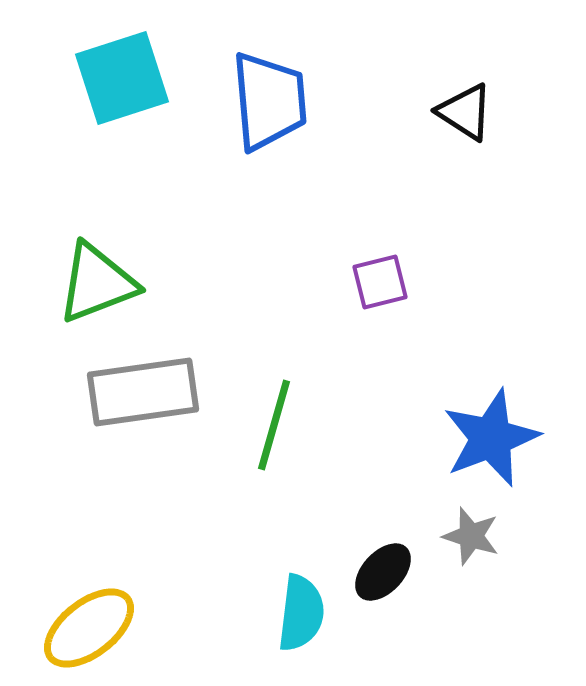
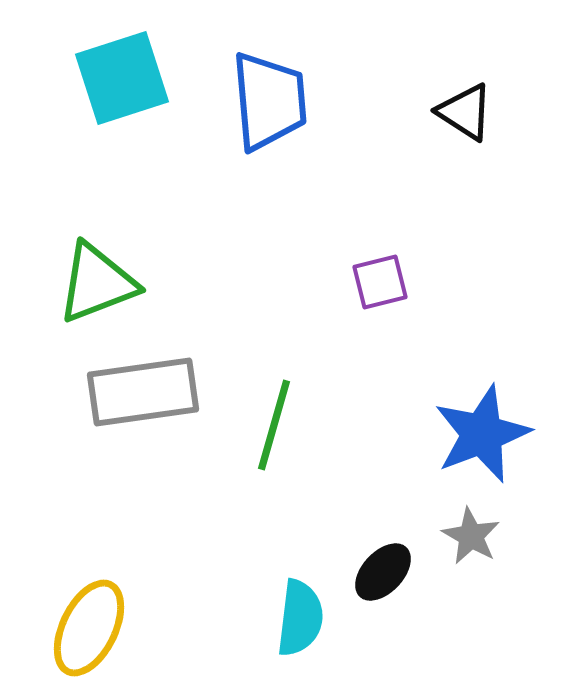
blue star: moved 9 px left, 4 px up
gray star: rotated 12 degrees clockwise
cyan semicircle: moved 1 px left, 5 px down
yellow ellipse: rotated 26 degrees counterclockwise
